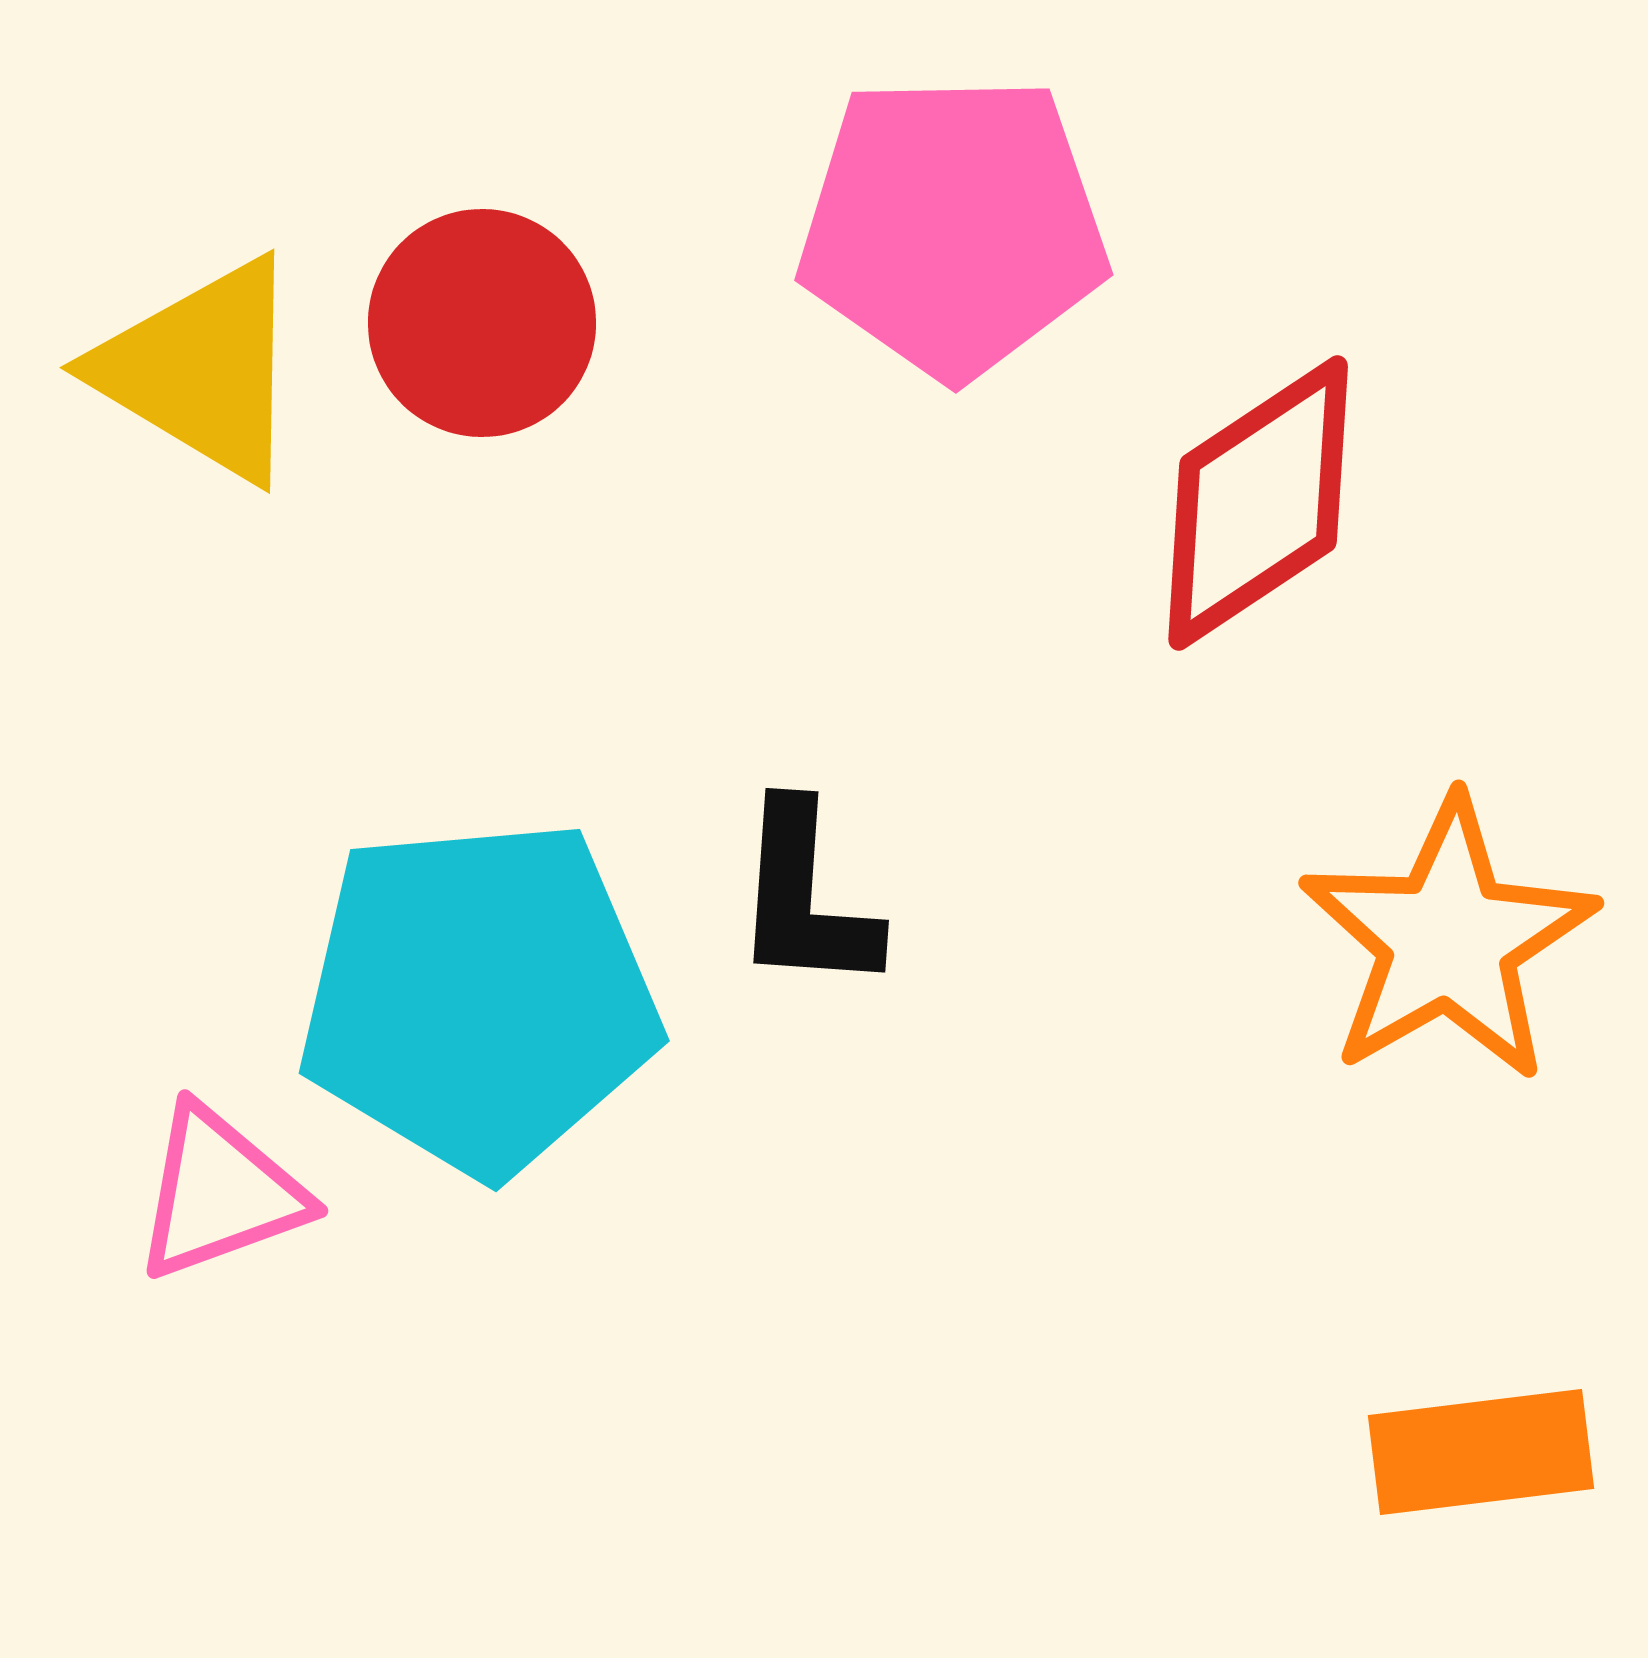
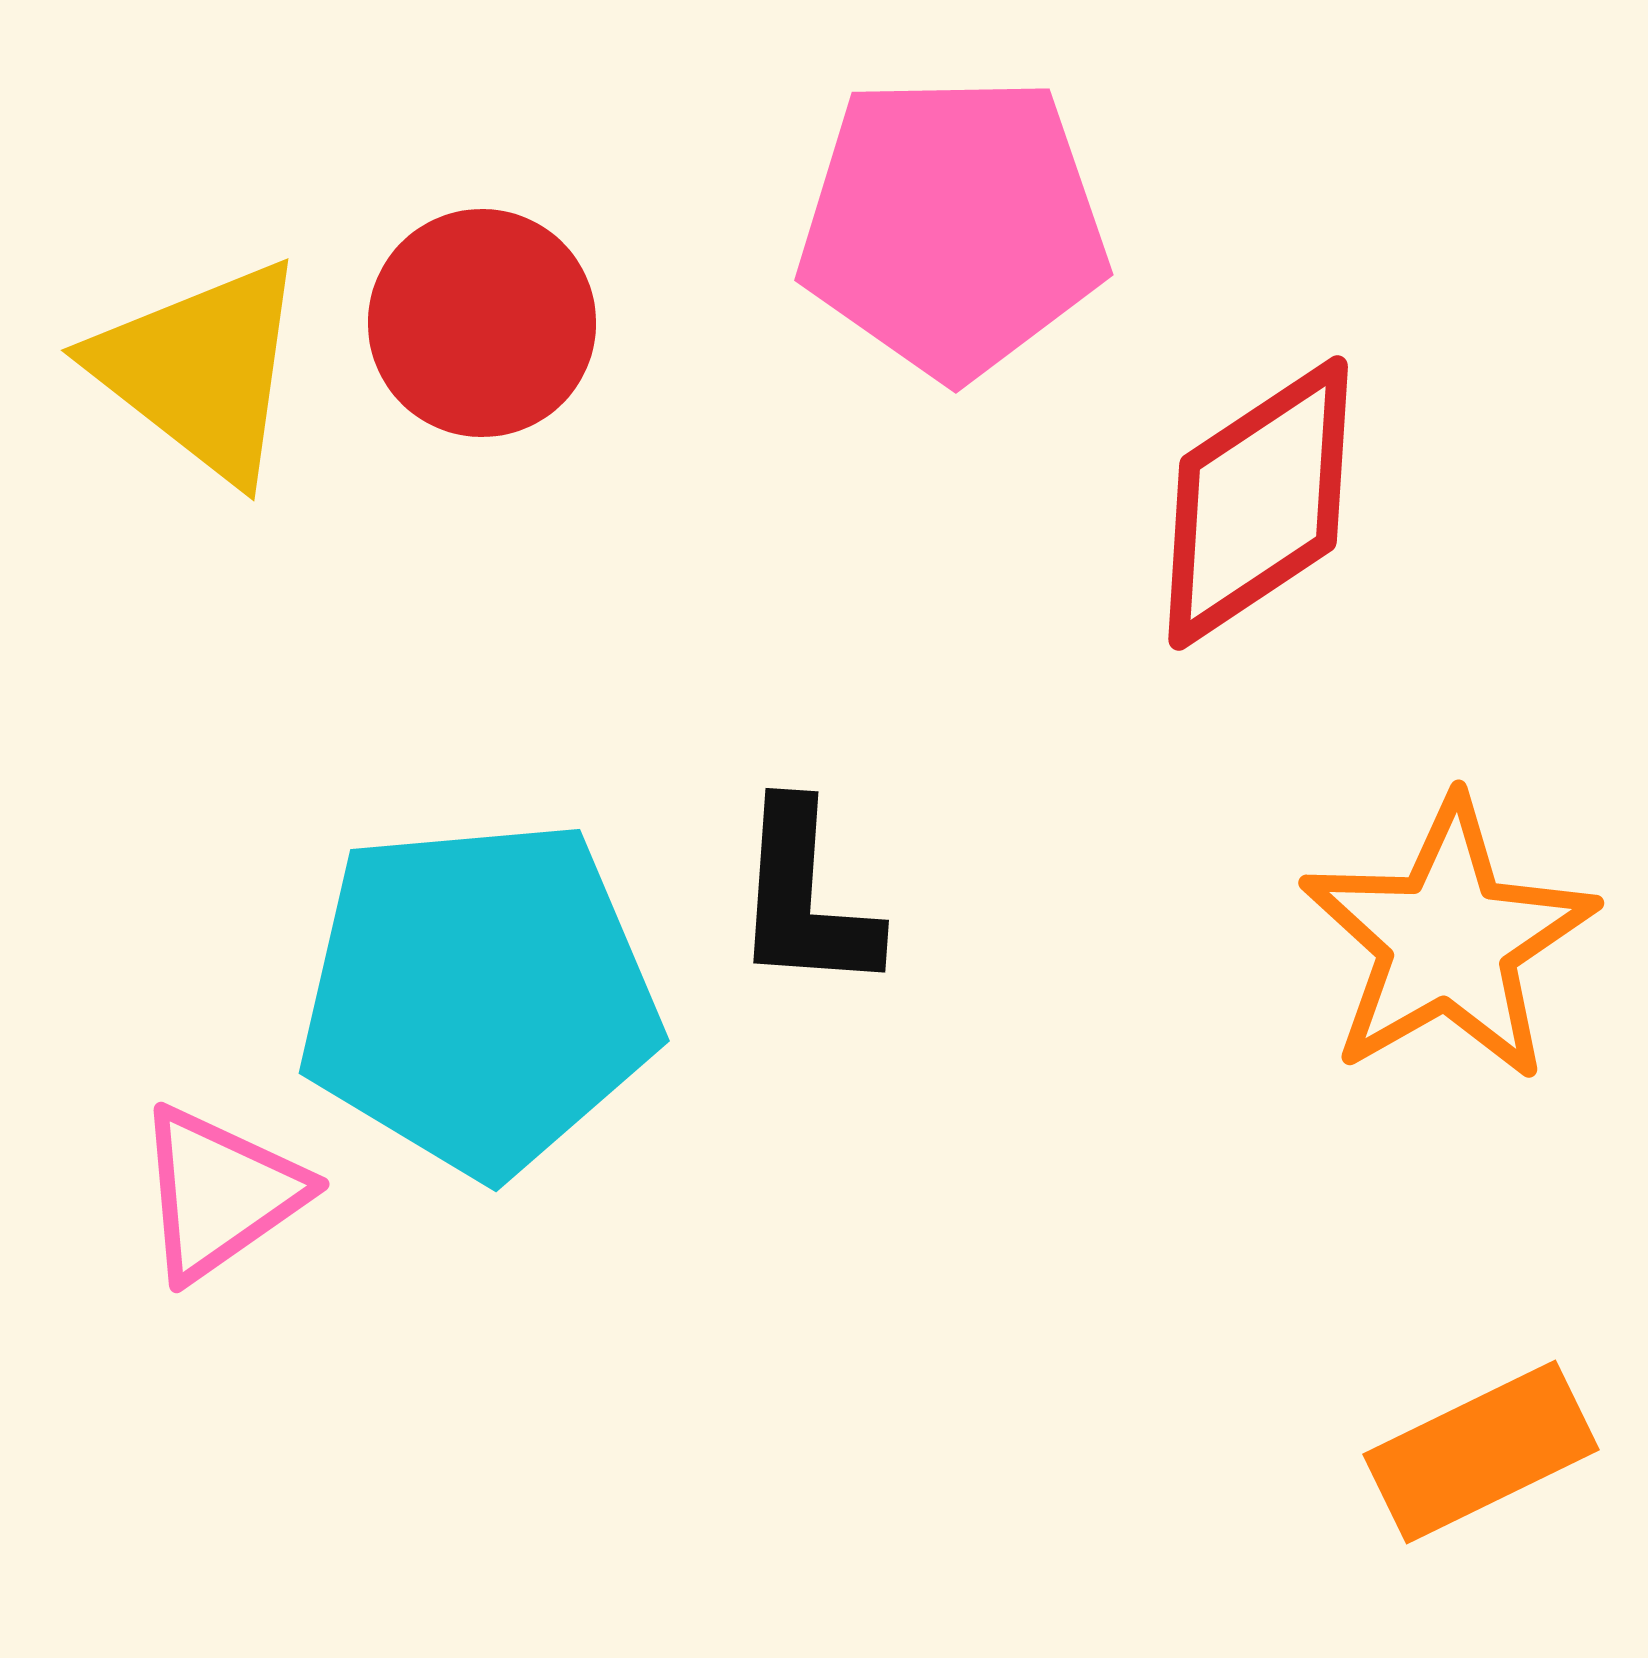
yellow triangle: rotated 7 degrees clockwise
pink triangle: rotated 15 degrees counterclockwise
orange rectangle: rotated 19 degrees counterclockwise
